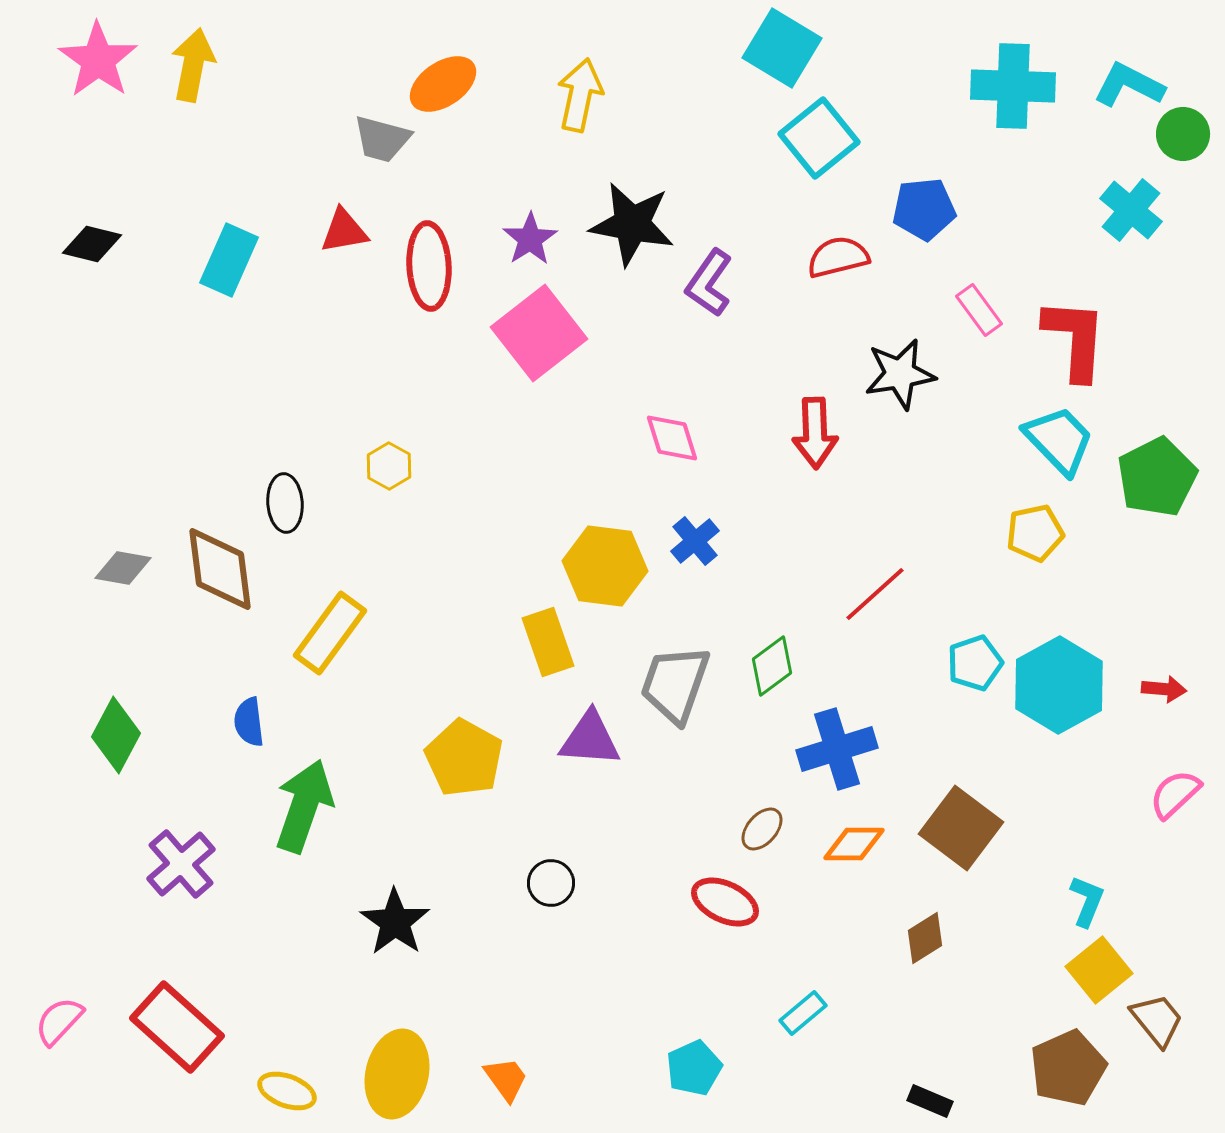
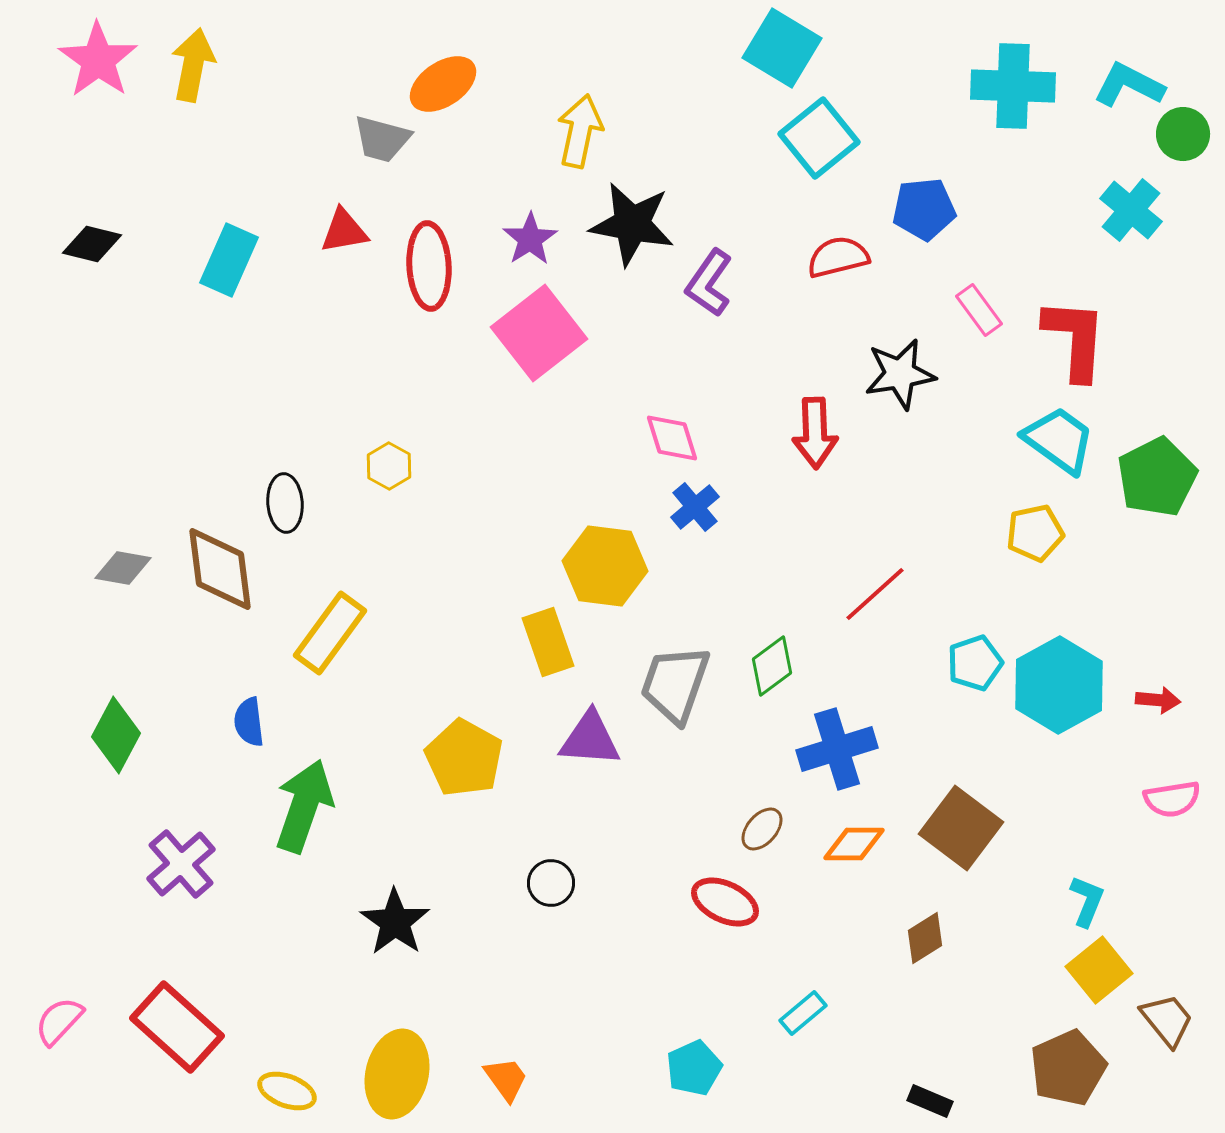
yellow arrow at (580, 95): moved 36 px down
cyan trapezoid at (1059, 440): rotated 10 degrees counterclockwise
blue cross at (695, 541): moved 34 px up
red arrow at (1164, 689): moved 6 px left, 11 px down
pink semicircle at (1175, 794): moved 3 px left, 5 px down; rotated 146 degrees counterclockwise
brown trapezoid at (1157, 1020): moved 10 px right
